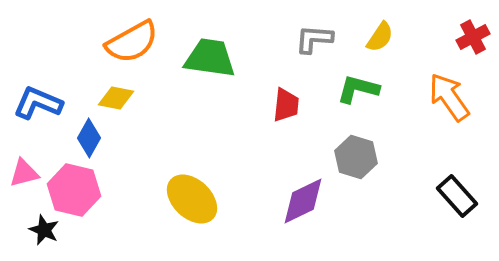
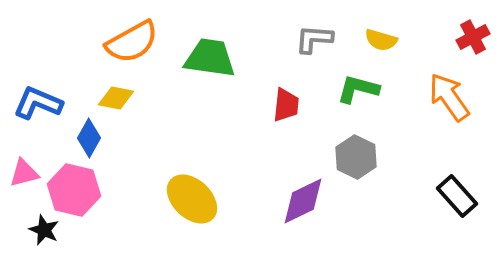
yellow semicircle: moved 1 px right, 3 px down; rotated 72 degrees clockwise
gray hexagon: rotated 9 degrees clockwise
